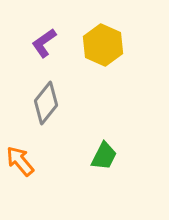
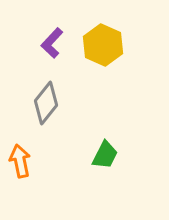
purple L-shape: moved 8 px right; rotated 12 degrees counterclockwise
green trapezoid: moved 1 px right, 1 px up
orange arrow: rotated 28 degrees clockwise
